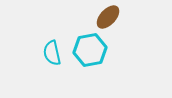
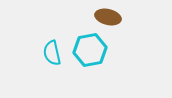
brown ellipse: rotated 60 degrees clockwise
